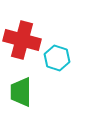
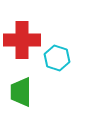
red cross: rotated 15 degrees counterclockwise
